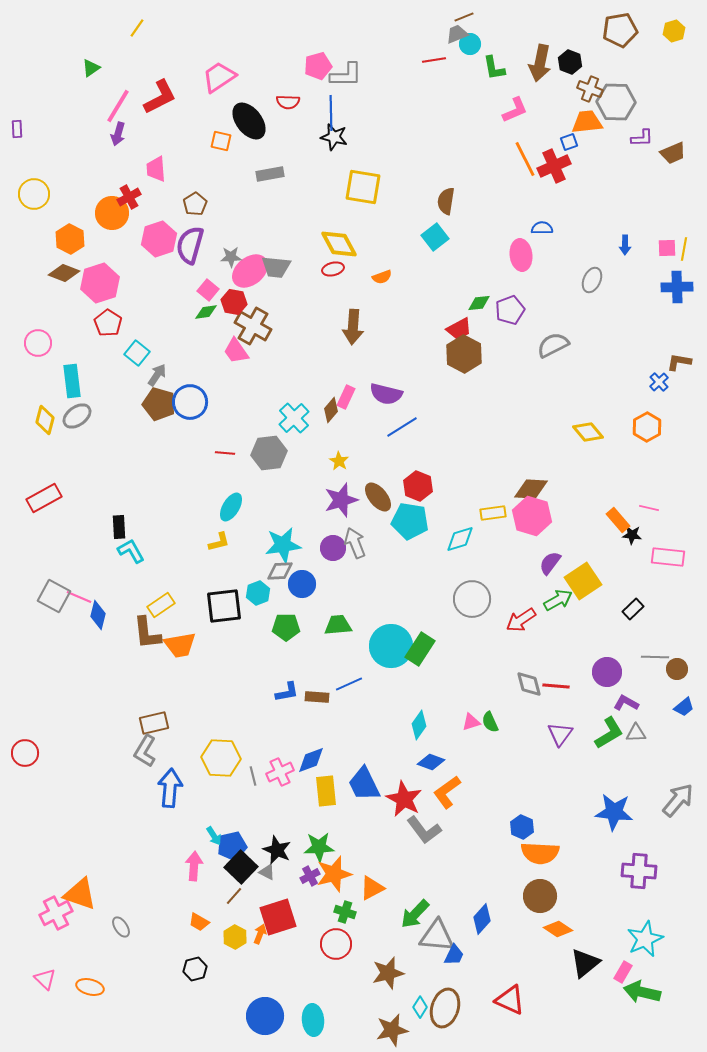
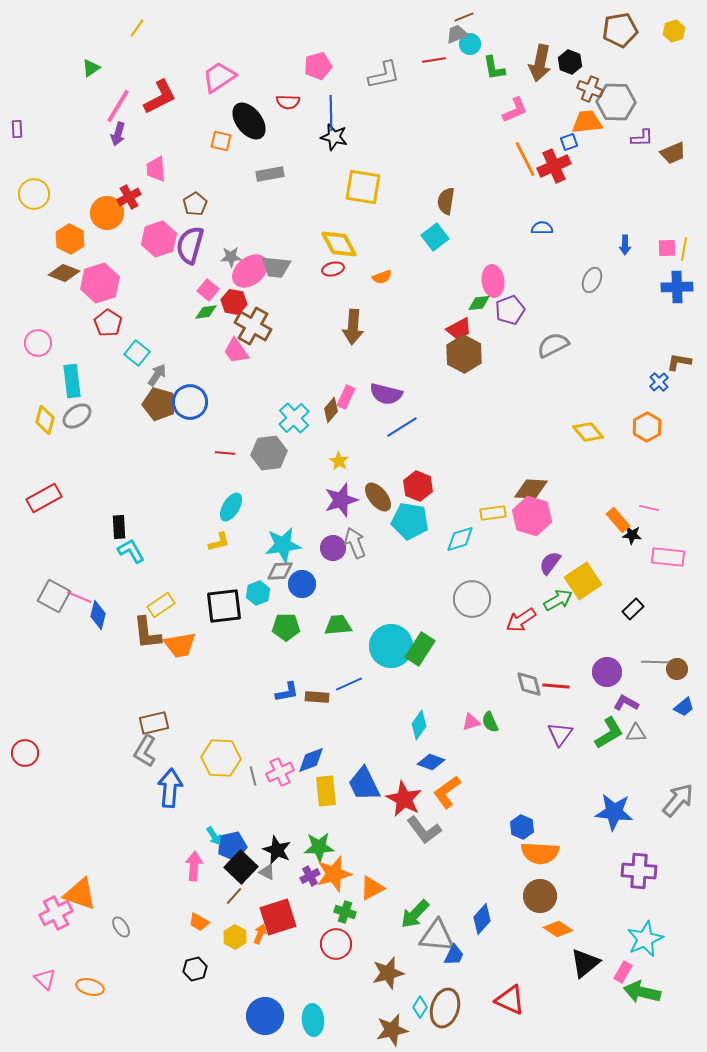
gray L-shape at (346, 75): moved 38 px right; rotated 12 degrees counterclockwise
orange circle at (112, 213): moved 5 px left
pink ellipse at (521, 255): moved 28 px left, 26 px down
gray line at (655, 657): moved 5 px down
